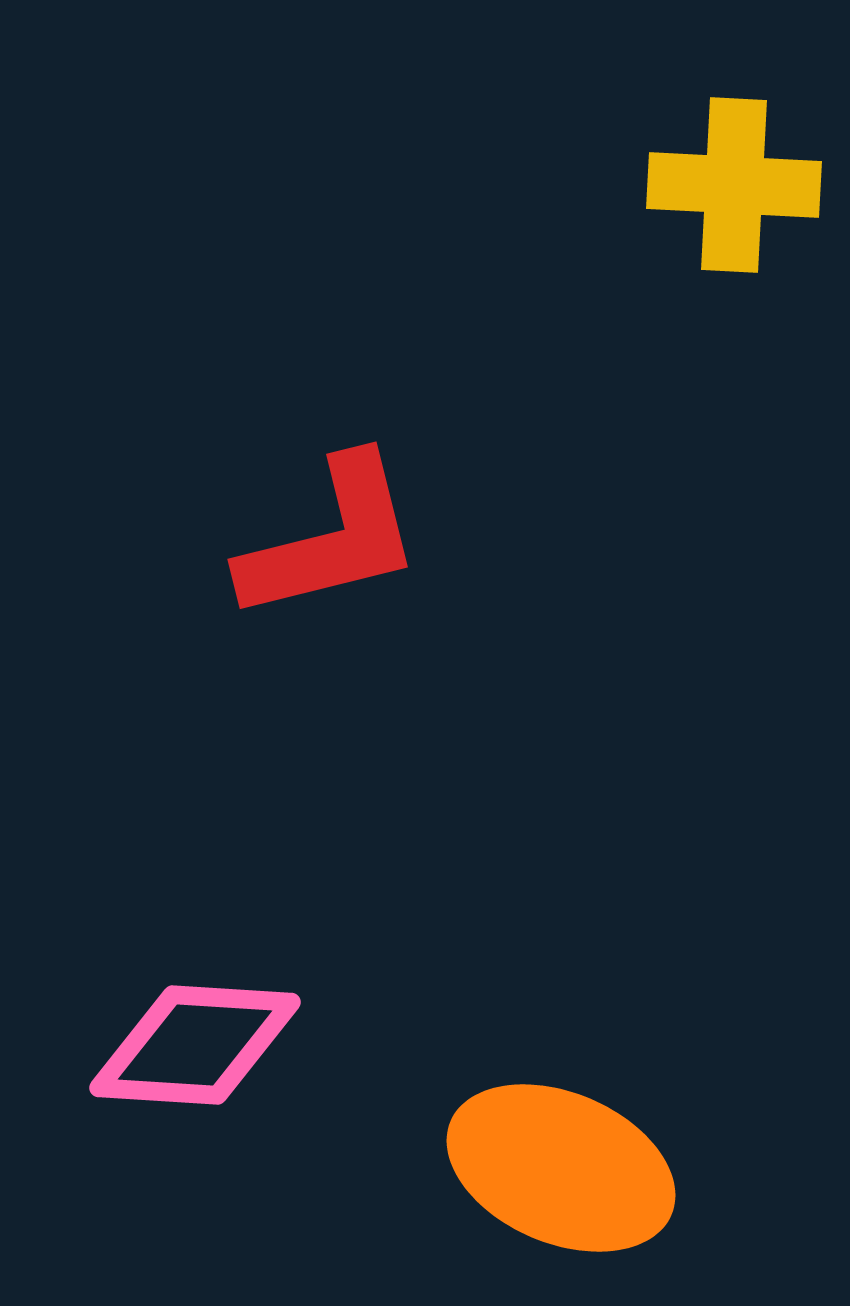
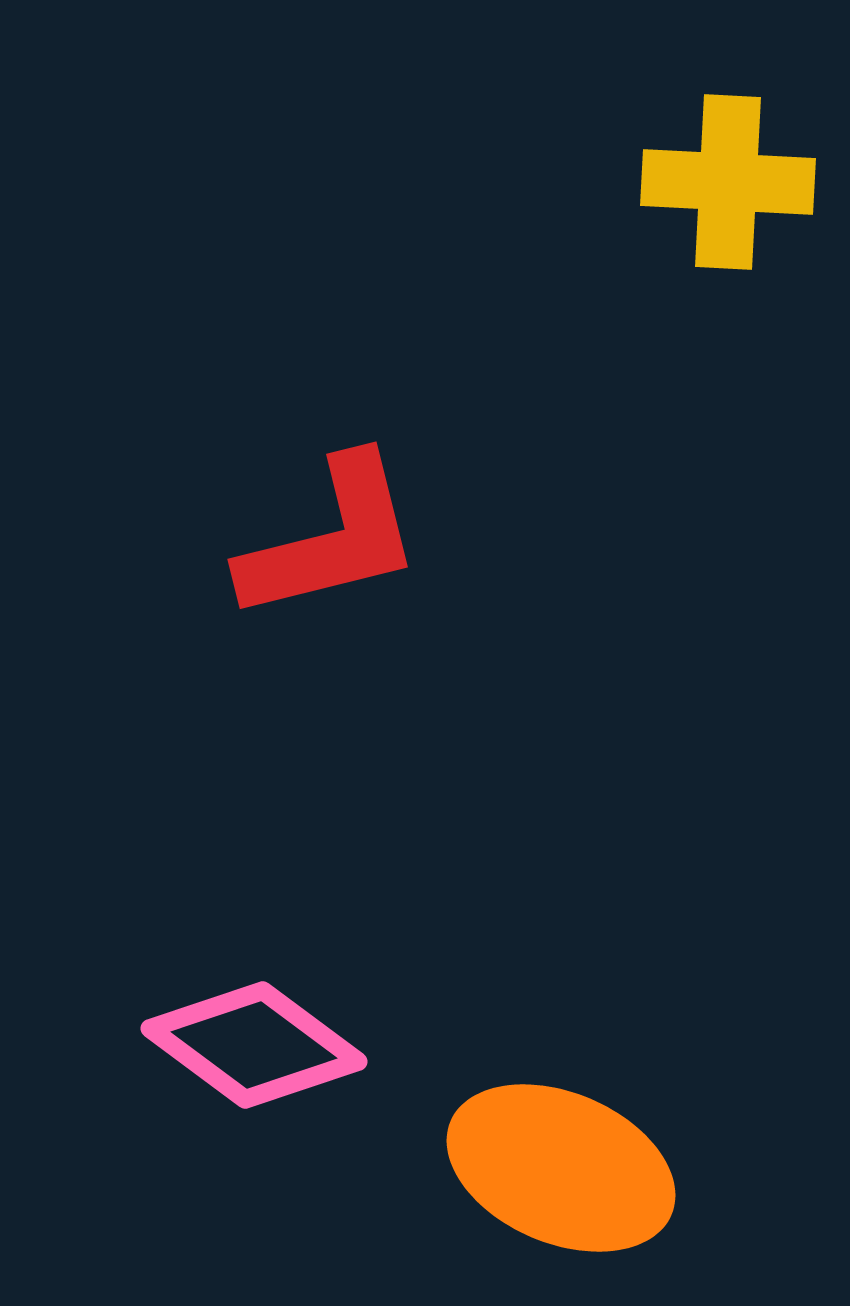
yellow cross: moved 6 px left, 3 px up
pink diamond: moved 59 px right; rotated 33 degrees clockwise
